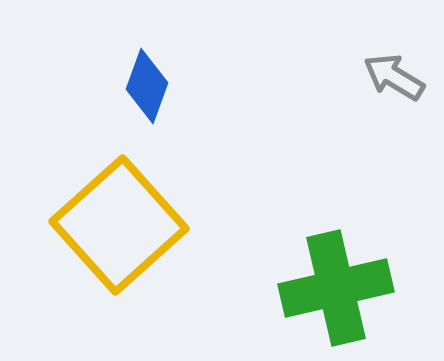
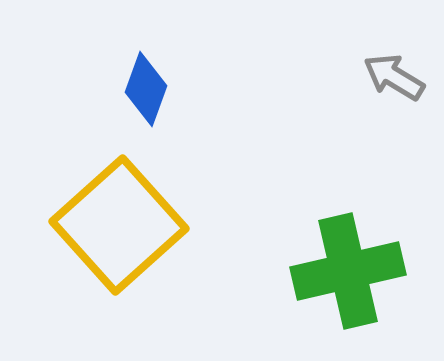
blue diamond: moved 1 px left, 3 px down
green cross: moved 12 px right, 17 px up
